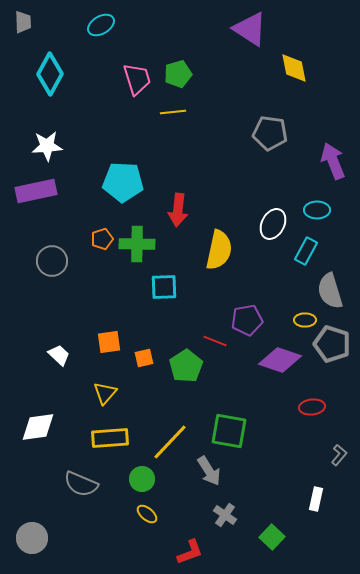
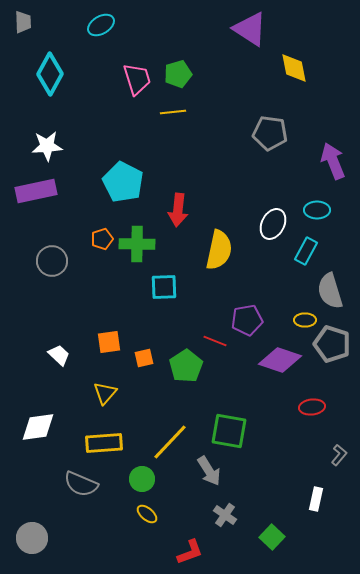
cyan pentagon at (123, 182): rotated 24 degrees clockwise
yellow rectangle at (110, 438): moved 6 px left, 5 px down
